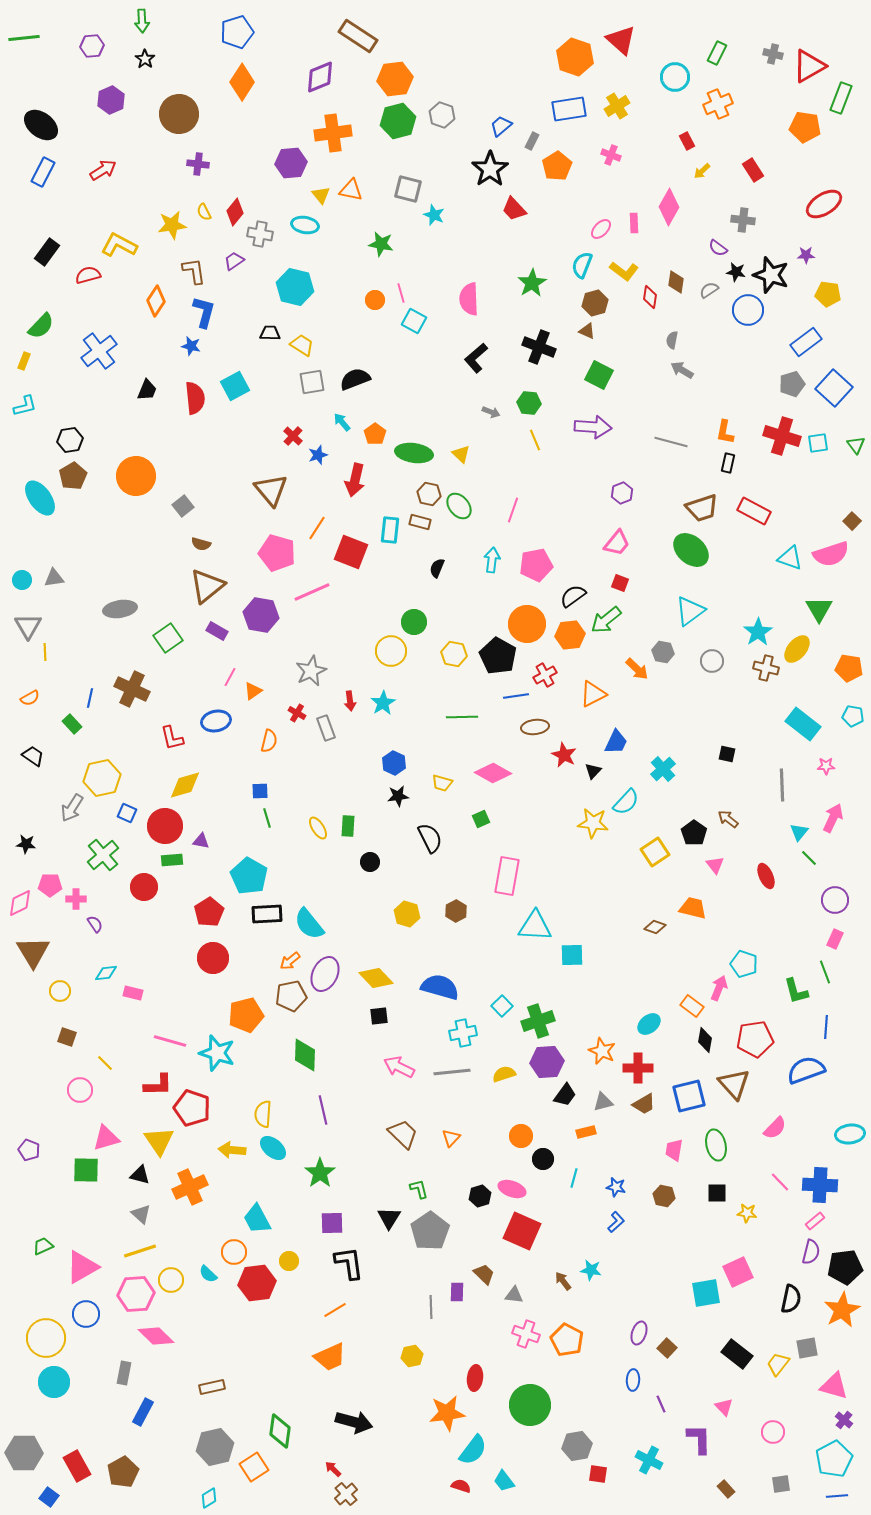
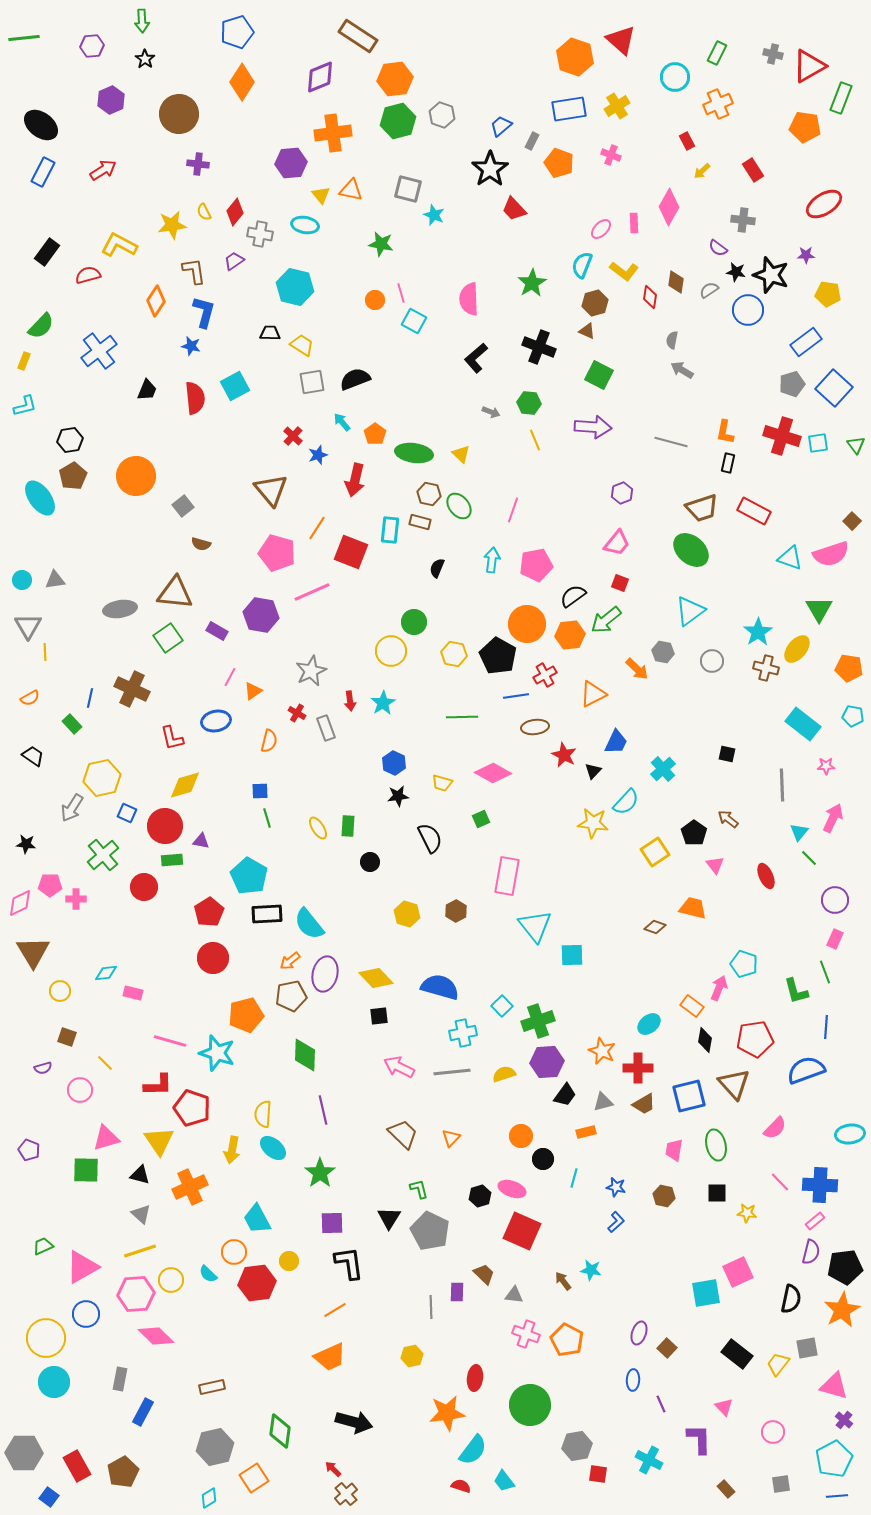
orange pentagon at (557, 166): moved 2 px right, 3 px up; rotated 20 degrees counterclockwise
gray triangle at (54, 578): moved 1 px right, 2 px down
brown triangle at (207, 586): moved 32 px left, 7 px down; rotated 45 degrees clockwise
purple semicircle at (95, 924): moved 52 px left, 144 px down; rotated 108 degrees clockwise
cyan triangle at (535, 926): rotated 48 degrees clockwise
purple ellipse at (325, 974): rotated 12 degrees counterclockwise
yellow arrow at (232, 1150): rotated 84 degrees counterclockwise
gray pentagon at (430, 1231): rotated 12 degrees counterclockwise
gray rectangle at (124, 1373): moved 4 px left, 6 px down
orange square at (254, 1467): moved 11 px down
